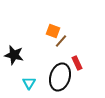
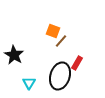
black star: rotated 18 degrees clockwise
red rectangle: rotated 56 degrees clockwise
black ellipse: moved 1 px up
